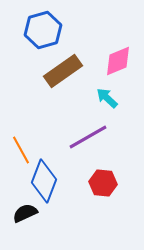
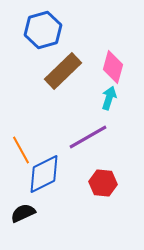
pink diamond: moved 5 px left, 6 px down; rotated 52 degrees counterclockwise
brown rectangle: rotated 9 degrees counterclockwise
cyan arrow: moved 2 px right; rotated 65 degrees clockwise
blue diamond: moved 7 px up; rotated 42 degrees clockwise
black semicircle: moved 2 px left
